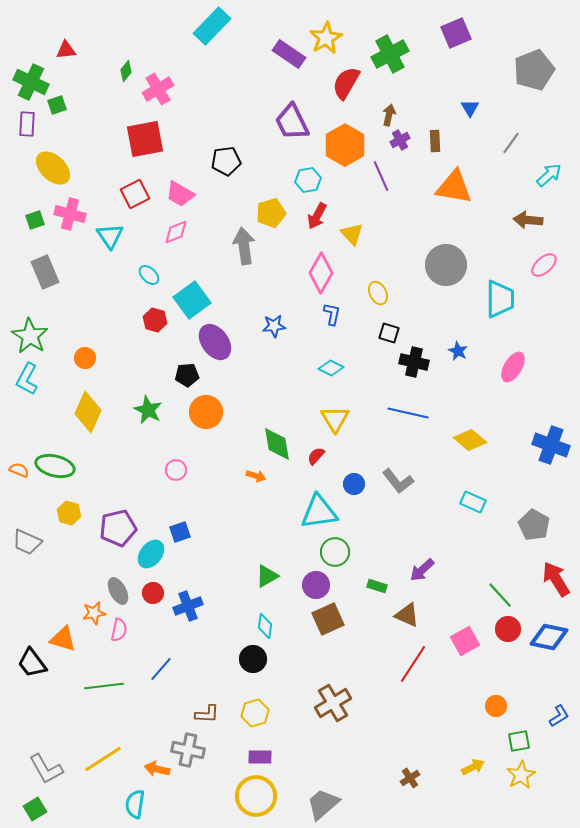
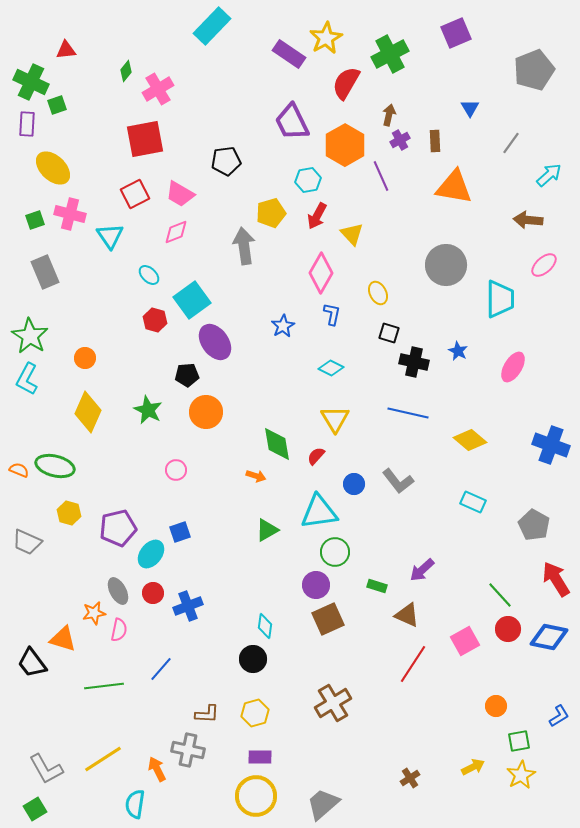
blue star at (274, 326): moved 9 px right; rotated 25 degrees counterclockwise
green triangle at (267, 576): moved 46 px up
orange arrow at (157, 769): rotated 50 degrees clockwise
